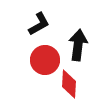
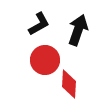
black arrow: moved 15 px up; rotated 12 degrees clockwise
